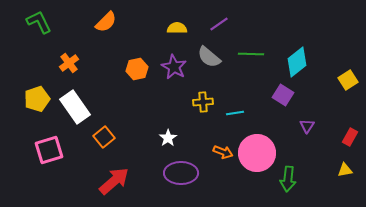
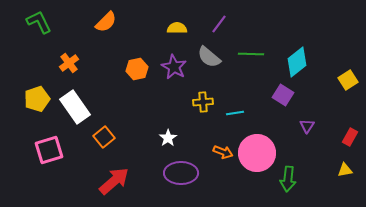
purple line: rotated 18 degrees counterclockwise
